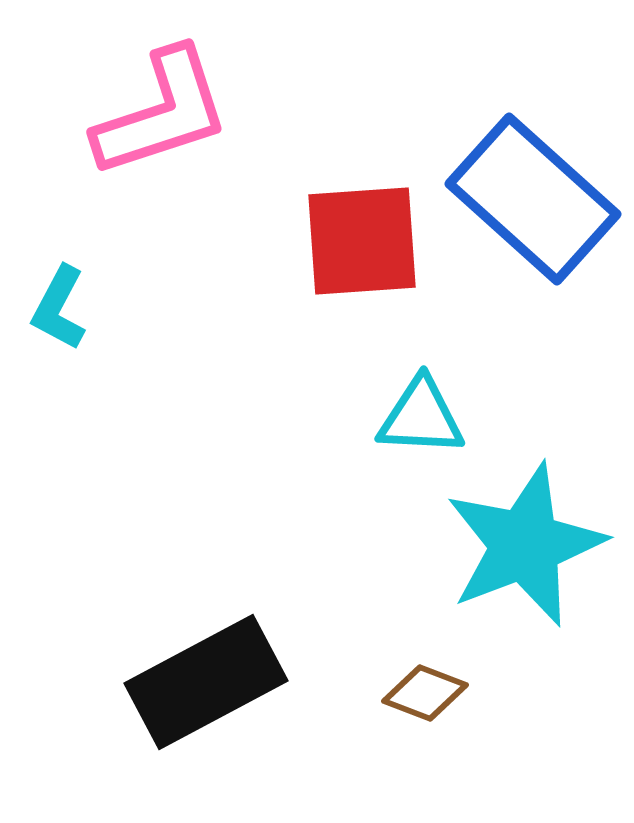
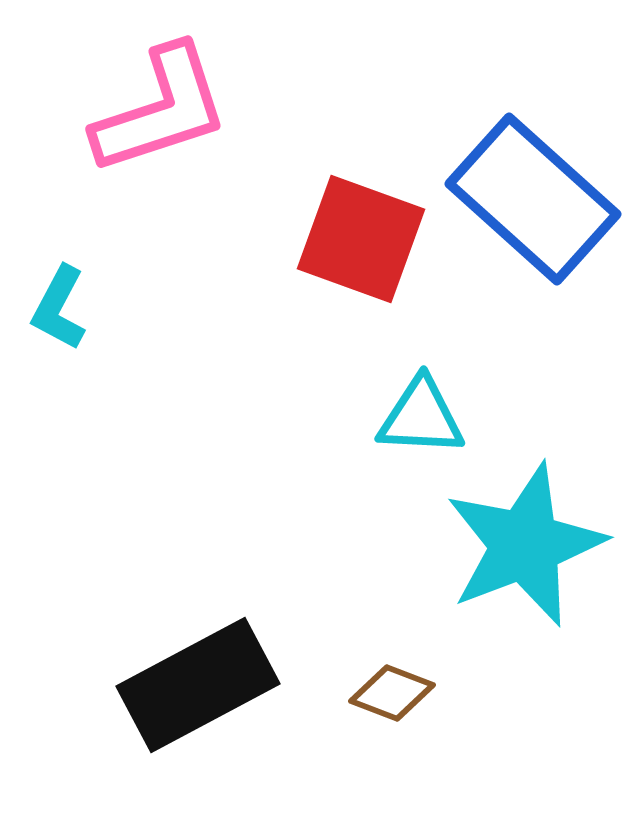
pink L-shape: moved 1 px left, 3 px up
red square: moved 1 px left, 2 px up; rotated 24 degrees clockwise
black rectangle: moved 8 px left, 3 px down
brown diamond: moved 33 px left
